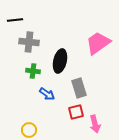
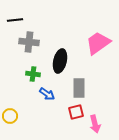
green cross: moved 3 px down
gray rectangle: rotated 18 degrees clockwise
yellow circle: moved 19 px left, 14 px up
